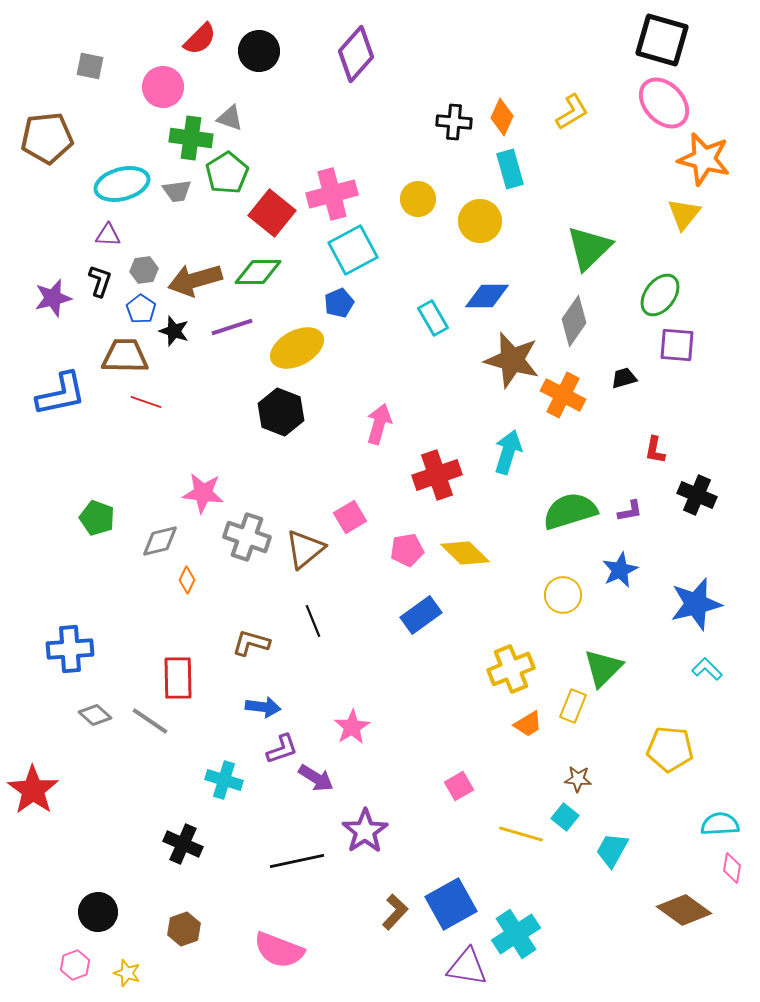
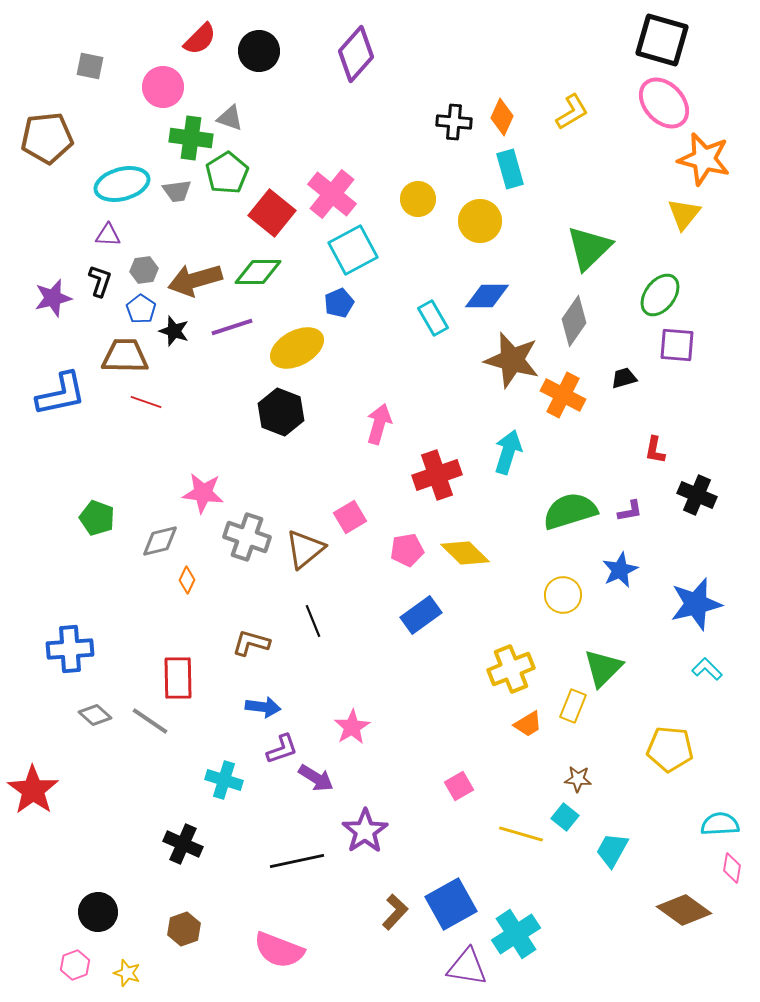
pink cross at (332, 194): rotated 36 degrees counterclockwise
